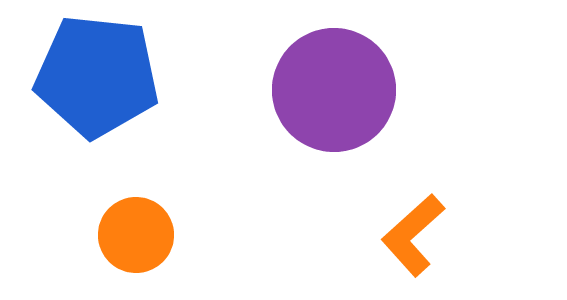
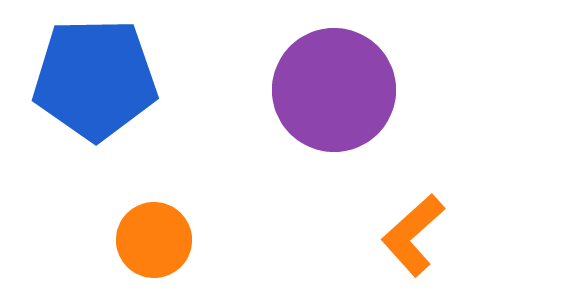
blue pentagon: moved 2 px left, 3 px down; rotated 7 degrees counterclockwise
orange circle: moved 18 px right, 5 px down
